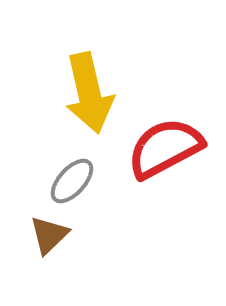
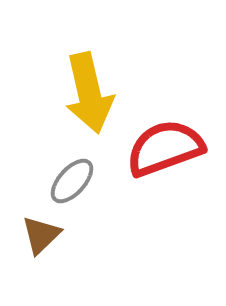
red semicircle: rotated 8 degrees clockwise
brown triangle: moved 8 px left
